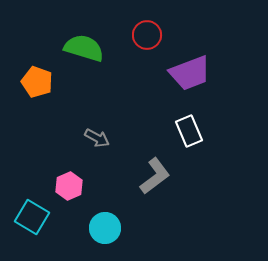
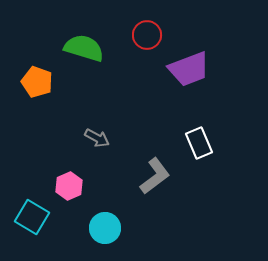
purple trapezoid: moved 1 px left, 4 px up
white rectangle: moved 10 px right, 12 px down
